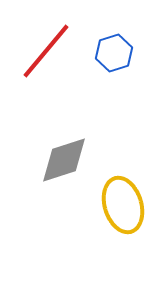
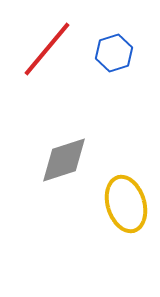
red line: moved 1 px right, 2 px up
yellow ellipse: moved 3 px right, 1 px up
